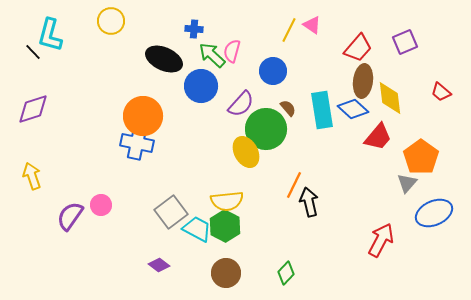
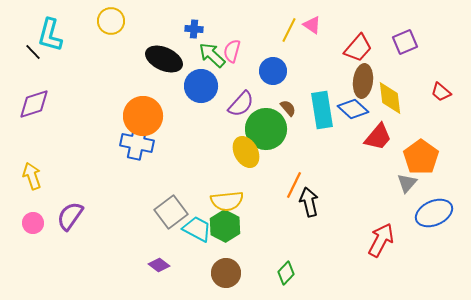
purple diamond at (33, 109): moved 1 px right, 5 px up
pink circle at (101, 205): moved 68 px left, 18 px down
